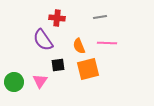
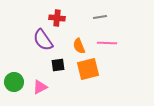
pink triangle: moved 6 px down; rotated 28 degrees clockwise
